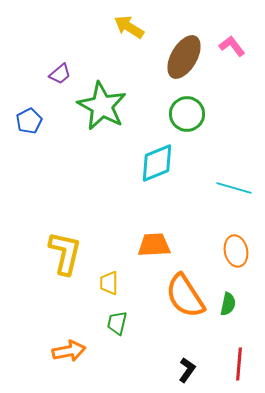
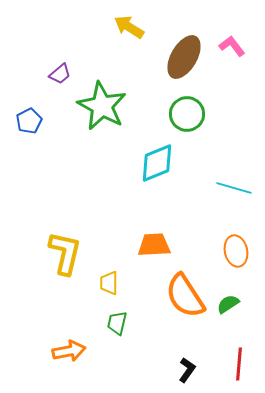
green semicircle: rotated 135 degrees counterclockwise
